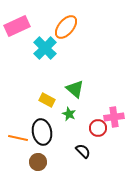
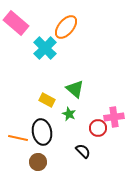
pink rectangle: moved 1 px left, 3 px up; rotated 65 degrees clockwise
